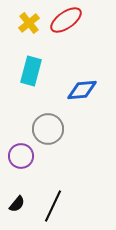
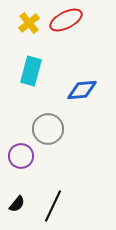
red ellipse: rotated 8 degrees clockwise
